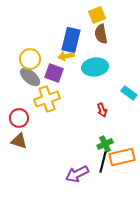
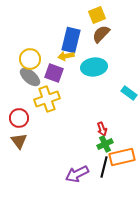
brown semicircle: rotated 54 degrees clockwise
cyan ellipse: moved 1 px left
red arrow: moved 19 px down
brown triangle: rotated 36 degrees clockwise
black line: moved 1 px right, 5 px down
